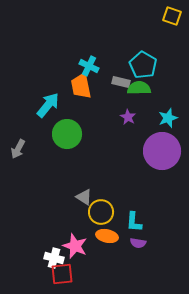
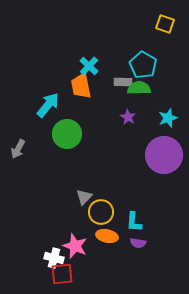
yellow square: moved 7 px left, 8 px down
cyan cross: rotated 18 degrees clockwise
gray rectangle: moved 2 px right; rotated 12 degrees counterclockwise
purple circle: moved 2 px right, 4 px down
gray triangle: rotated 42 degrees clockwise
